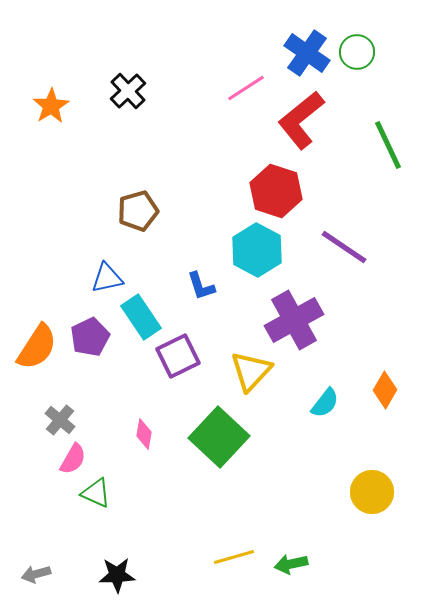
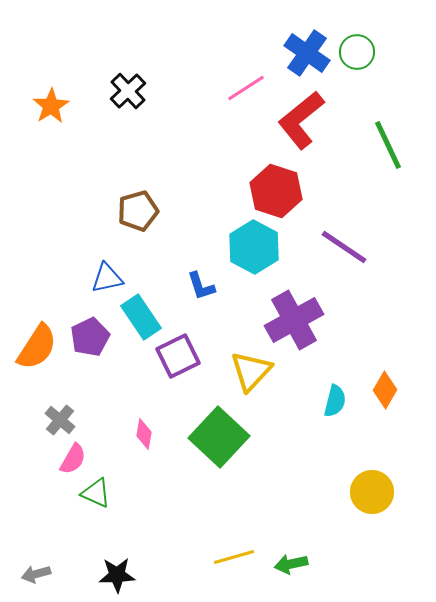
cyan hexagon: moved 3 px left, 3 px up
cyan semicircle: moved 10 px right, 2 px up; rotated 24 degrees counterclockwise
